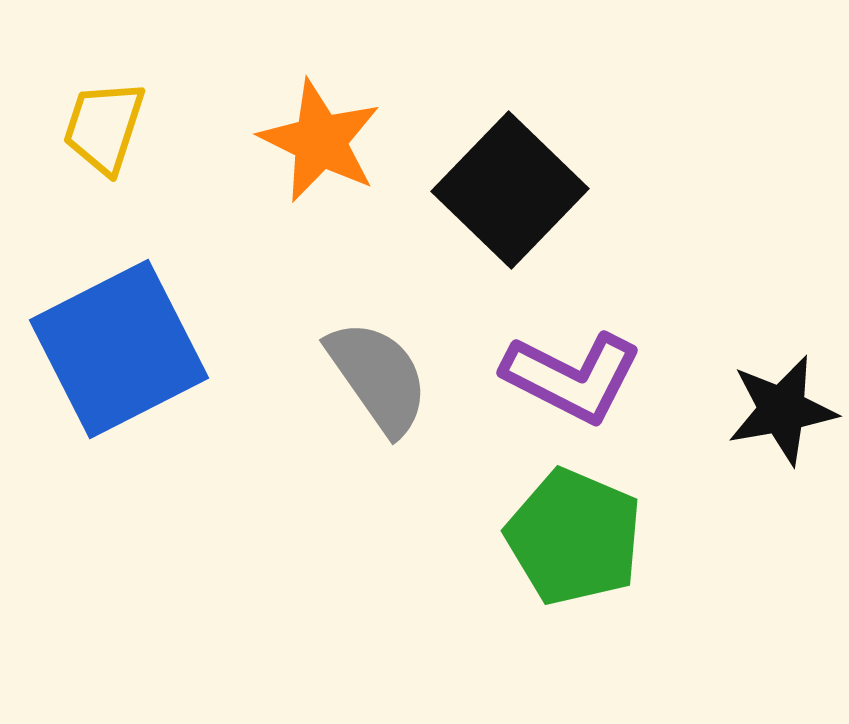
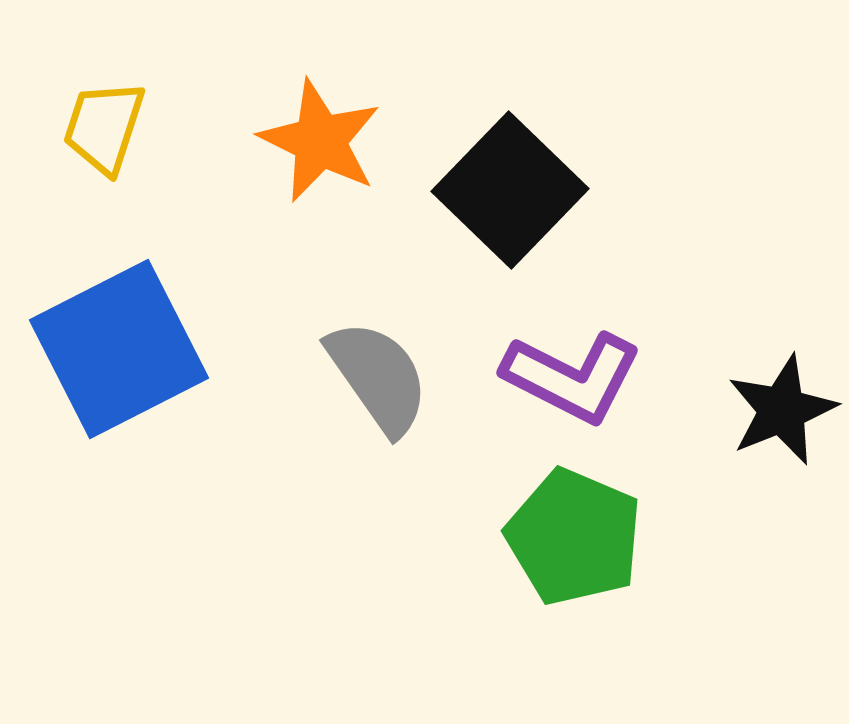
black star: rotated 12 degrees counterclockwise
